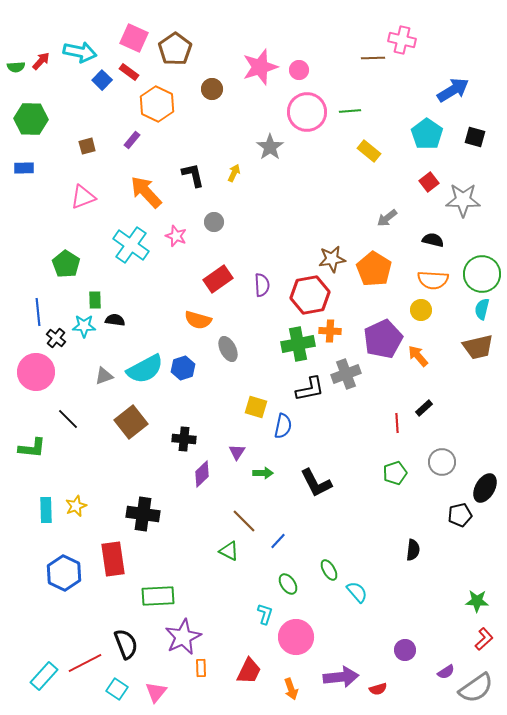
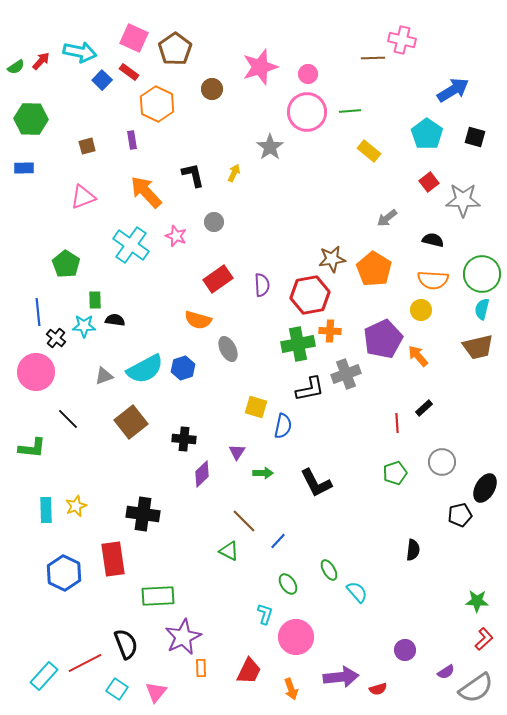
green semicircle at (16, 67): rotated 30 degrees counterclockwise
pink circle at (299, 70): moved 9 px right, 4 px down
purple rectangle at (132, 140): rotated 48 degrees counterclockwise
